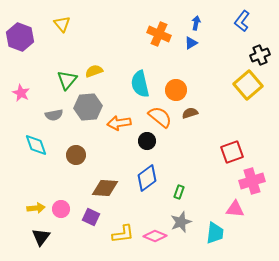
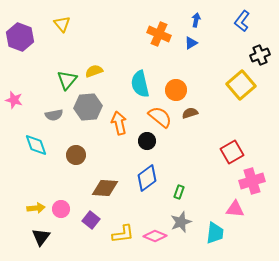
blue arrow: moved 3 px up
yellow square: moved 7 px left
pink star: moved 7 px left, 7 px down; rotated 12 degrees counterclockwise
orange arrow: rotated 85 degrees clockwise
red square: rotated 10 degrees counterclockwise
purple square: moved 3 px down; rotated 12 degrees clockwise
